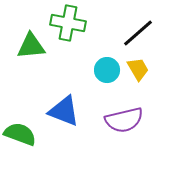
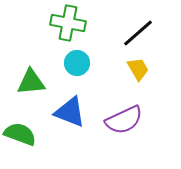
green triangle: moved 36 px down
cyan circle: moved 30 px left, 7 px up
blue triangle: moved 6 px right, 1 px down
purple semicircle: rotated 12 degrees counterclockwise
